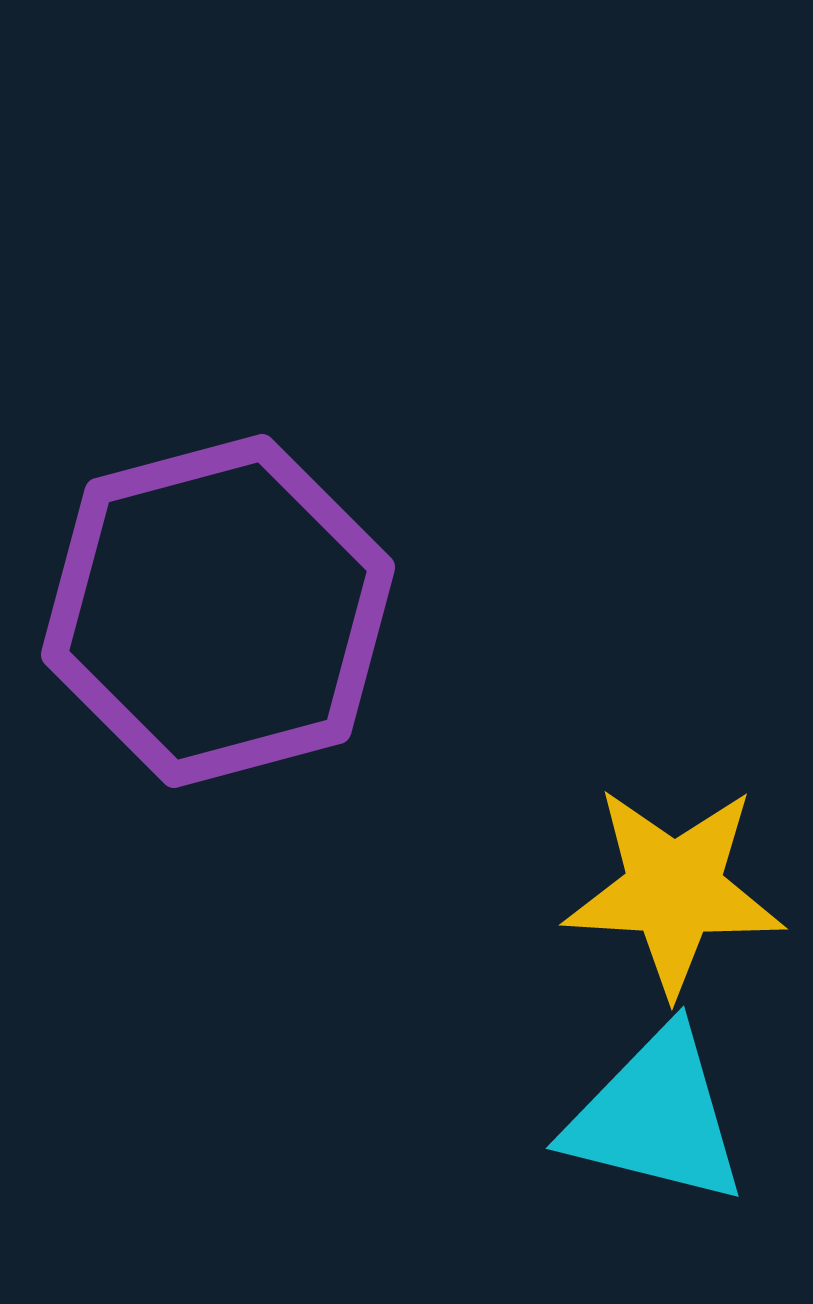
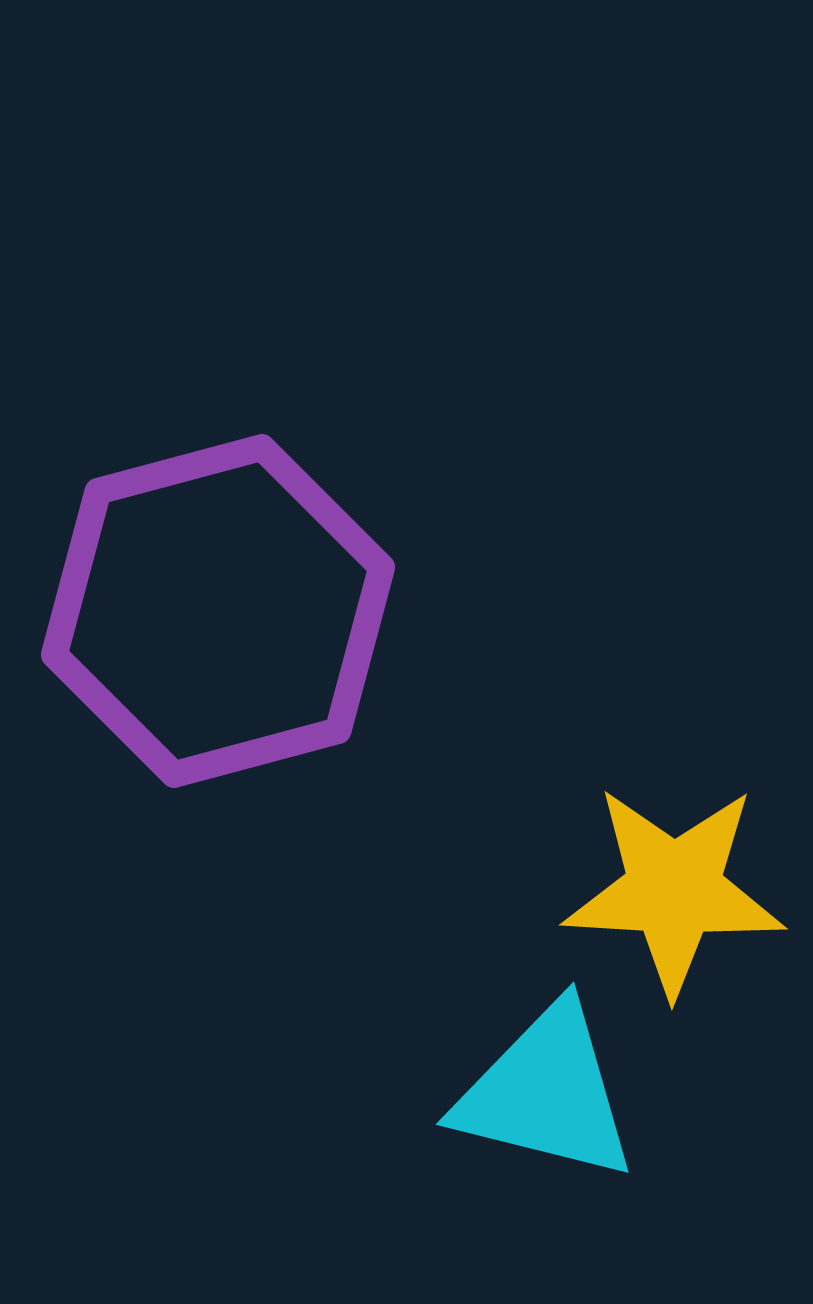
cyan triangle: moved 110 px left, 24 px up
